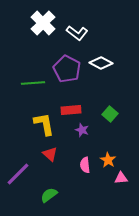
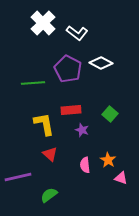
purple pentagon: moved 1 px right
purple line: moved 3 px down; rotated 32 degrees clockwise
pink triangle: rotated 24 degrees clockwise
